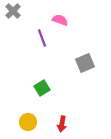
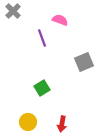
gray square: moved 1 px left, 1 px up
